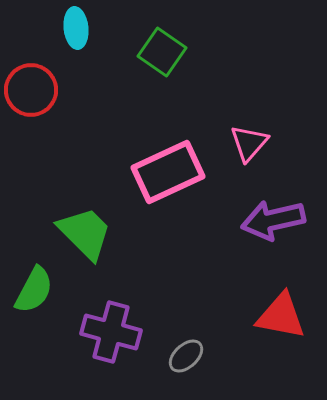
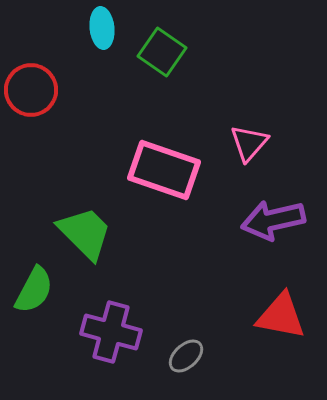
cyan ellipse: moved 26 px right
pink rectangle: moved 4 px left, 2 px up; rotated 44 degrees clockwise
